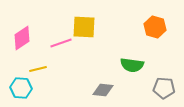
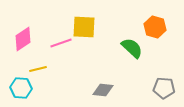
pink diamond: moved 1 px right, 1 px down
green semicircle: moved 17 px up; rotated 145 degrees counterclockwise
